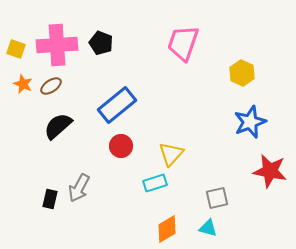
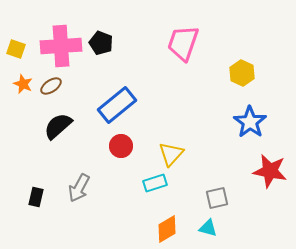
pink cross: moved 4 px right, 1 px down
blue star: rotated 16 degrees counterclockwise
black rectangle: moved 14 px left, 2 px up
